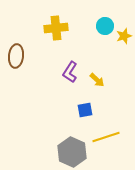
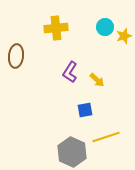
cyan circle: moved 1 px down
